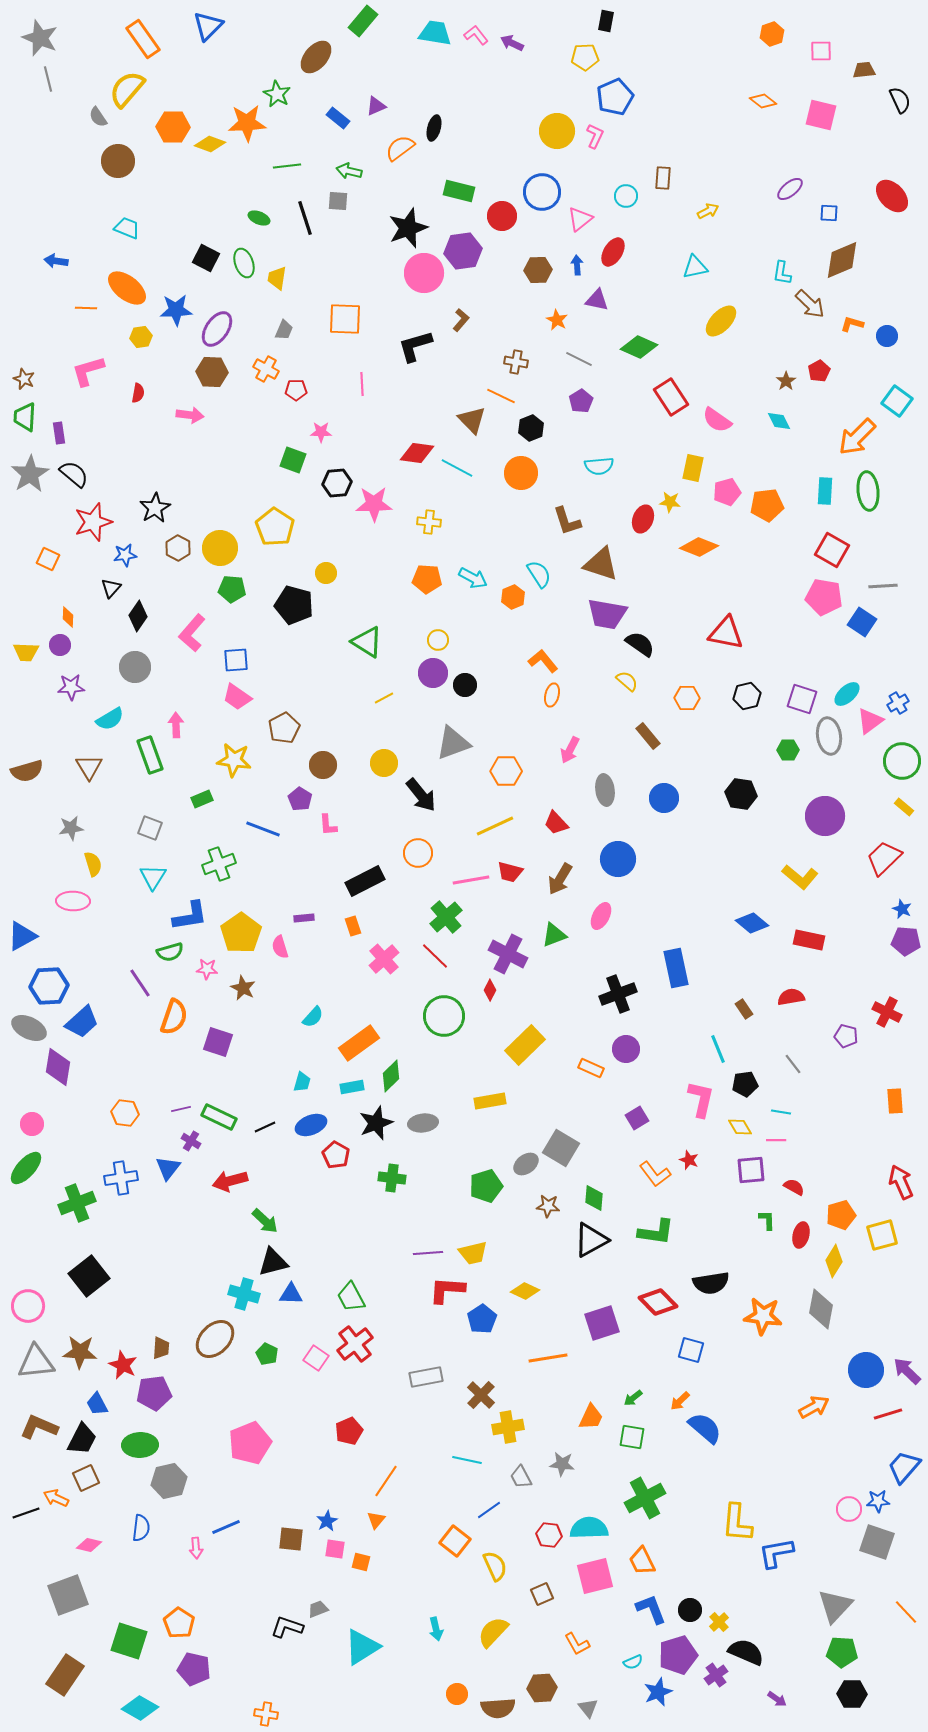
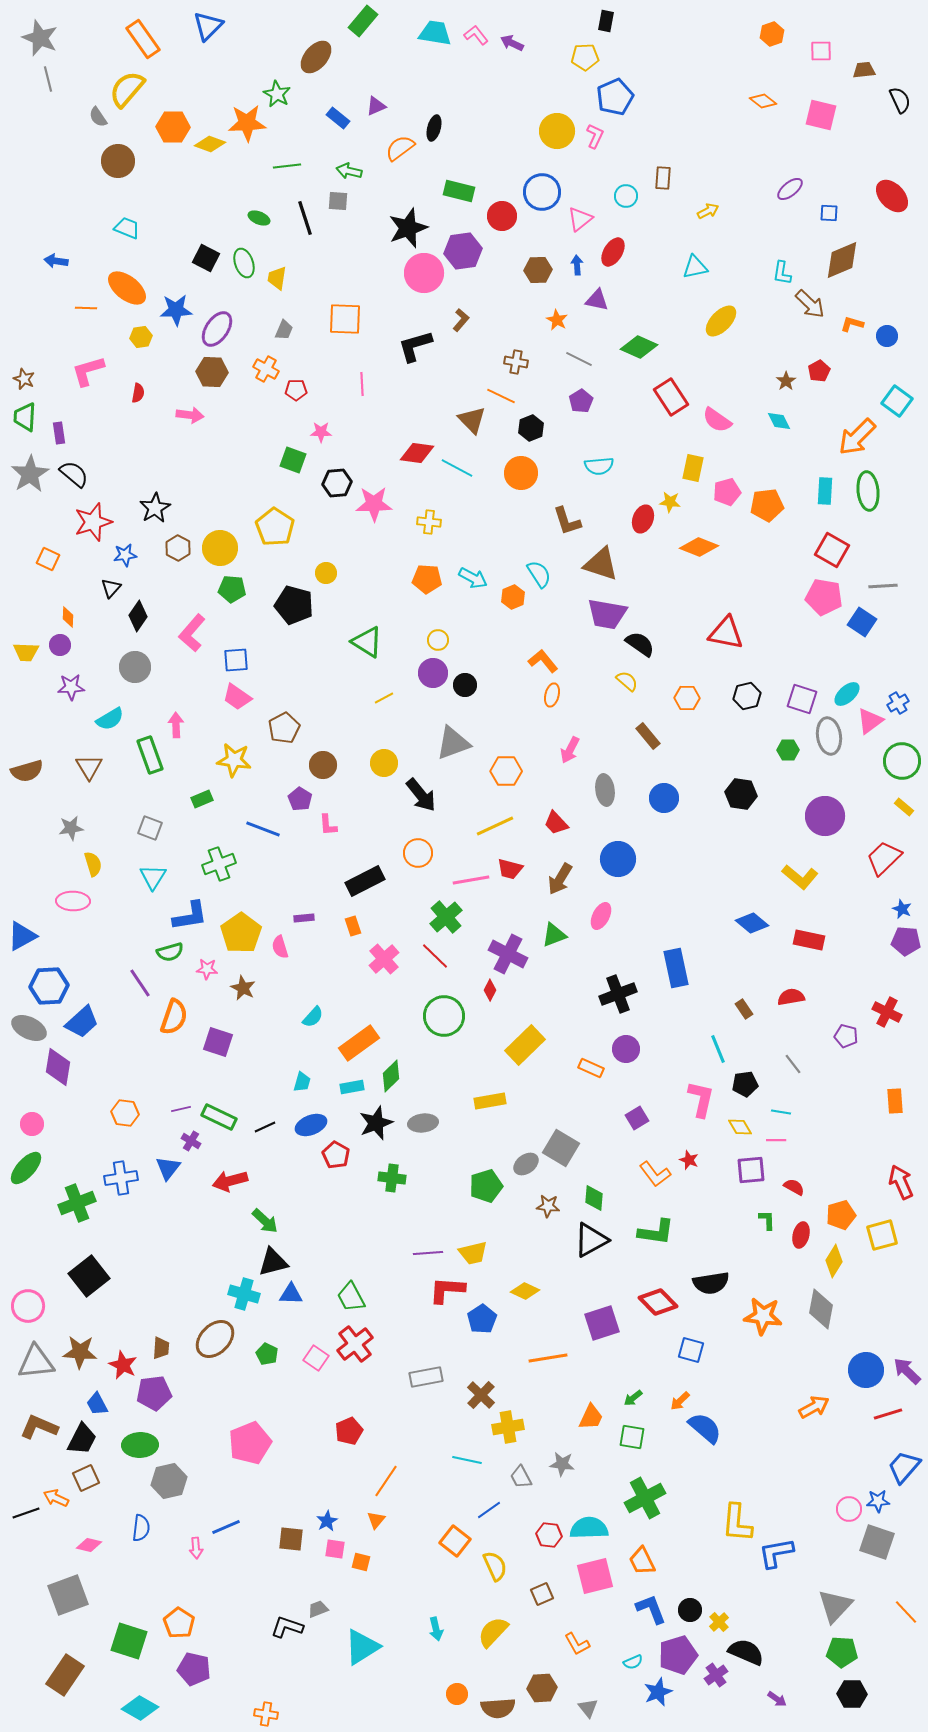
red trapezoid at (510, 872): moved 3 px up
